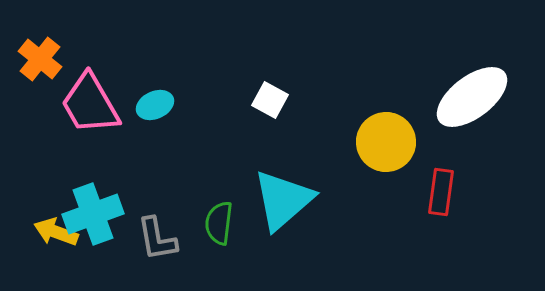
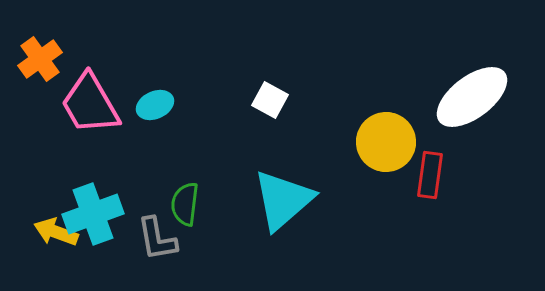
orange cross: rotated 15 degrees clockwise
red rectangle: moved 11 px left, 17 px up
green semicircle: moved 34 px left, 19 px up
